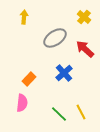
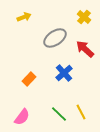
yellow arrow: rotated 64 degrees clockwise
pink semicircle: moved 14 px down; rotated 30 degrees clockwise
